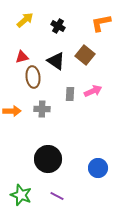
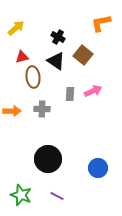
yellow arrow: moved 9 px left, 8 px down
black cross: moved 11 px down
brown square: moved 2 px left
